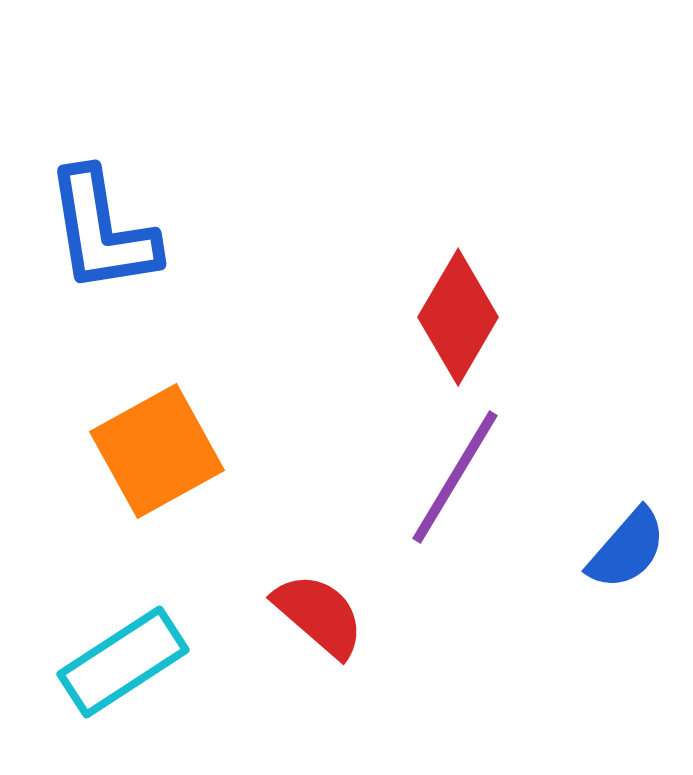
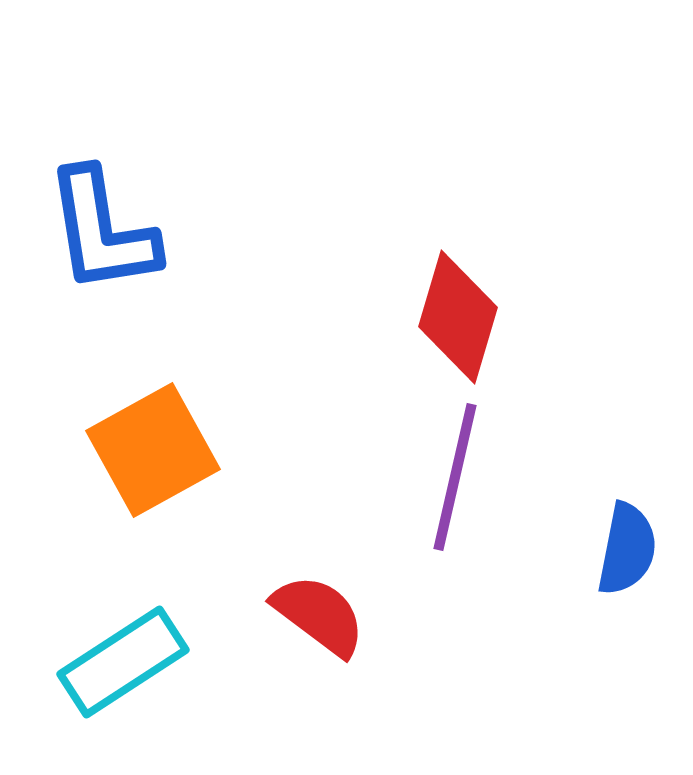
red diamond: rotated 14 degrees counterclockwise
orange square: moved 4 px left, 1 px up
purple line: rotated 18 degrees counterclockwise
blue semicircle: rotated 30 degrees counterclockwise
red semicircle: rotated 4 degrees counterclockwise
